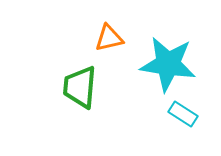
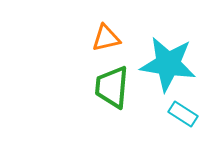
orange triangle: moved 3 px left
green trapezoid: moved 32 px right
